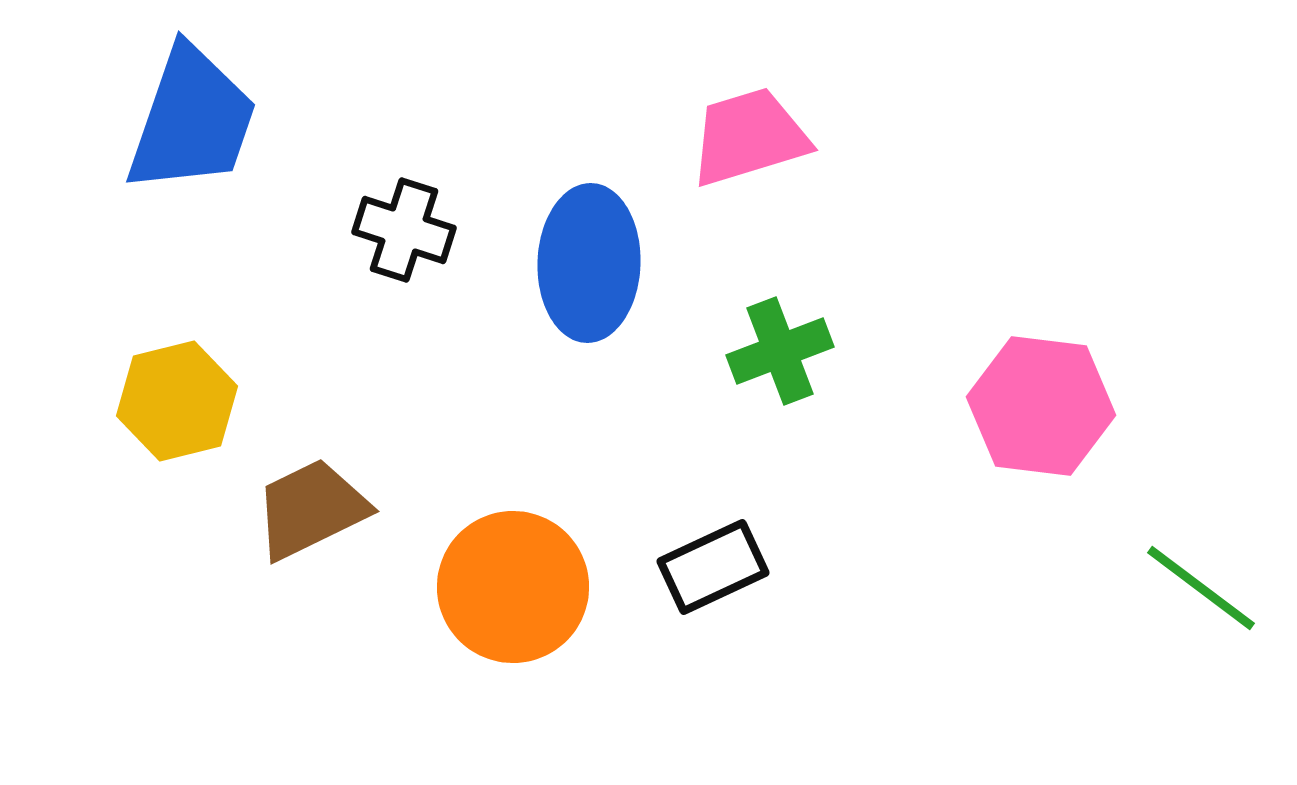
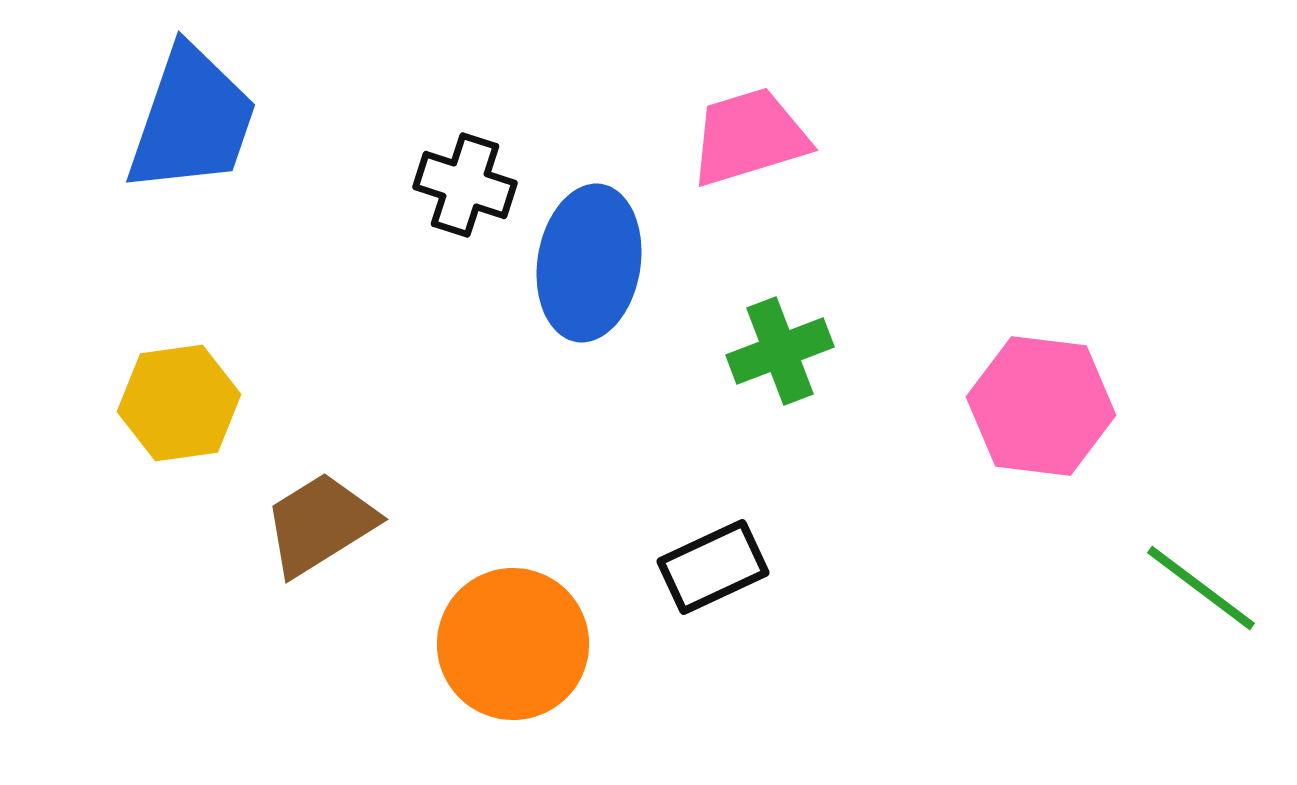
black cross: moved 61 px right, 45 px up
blue ellipse: rotated 7 degrees clockwise
yellow hexagon: moved 2 px right, 2 px down; rotated 6 degrees clockwise
brown trapezoid: moved 9 px right, 15 px down; rotated 6 degrees counterclockwise
orange circle: moved 57 px down
